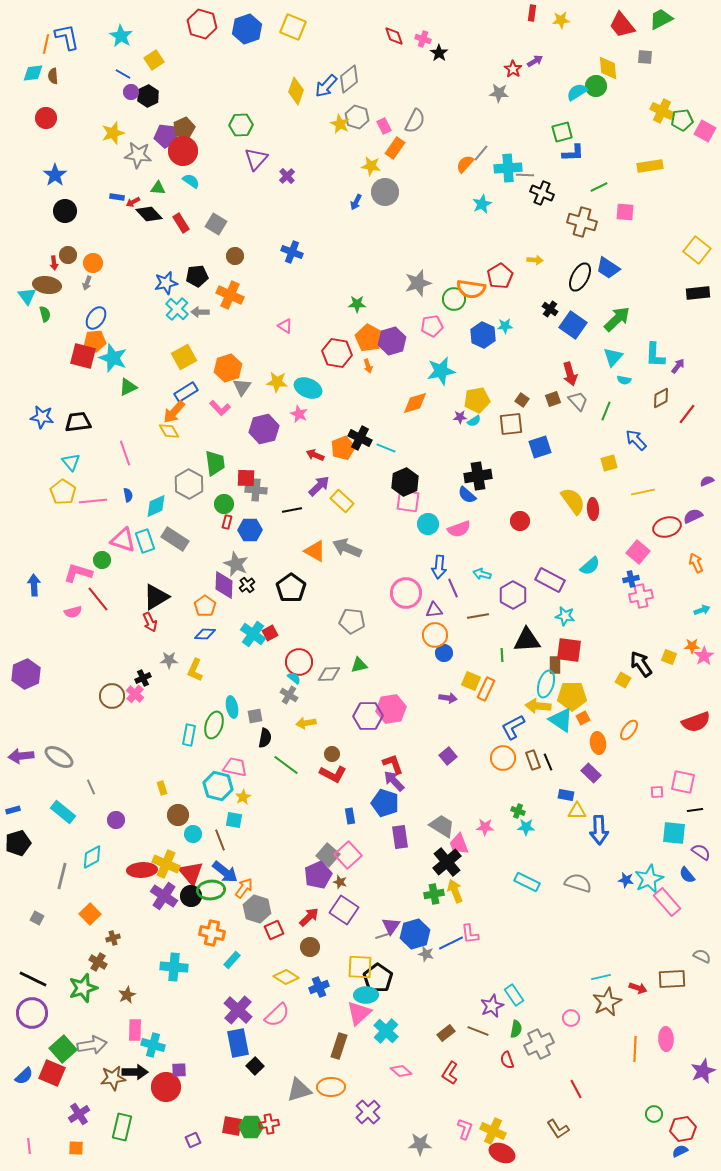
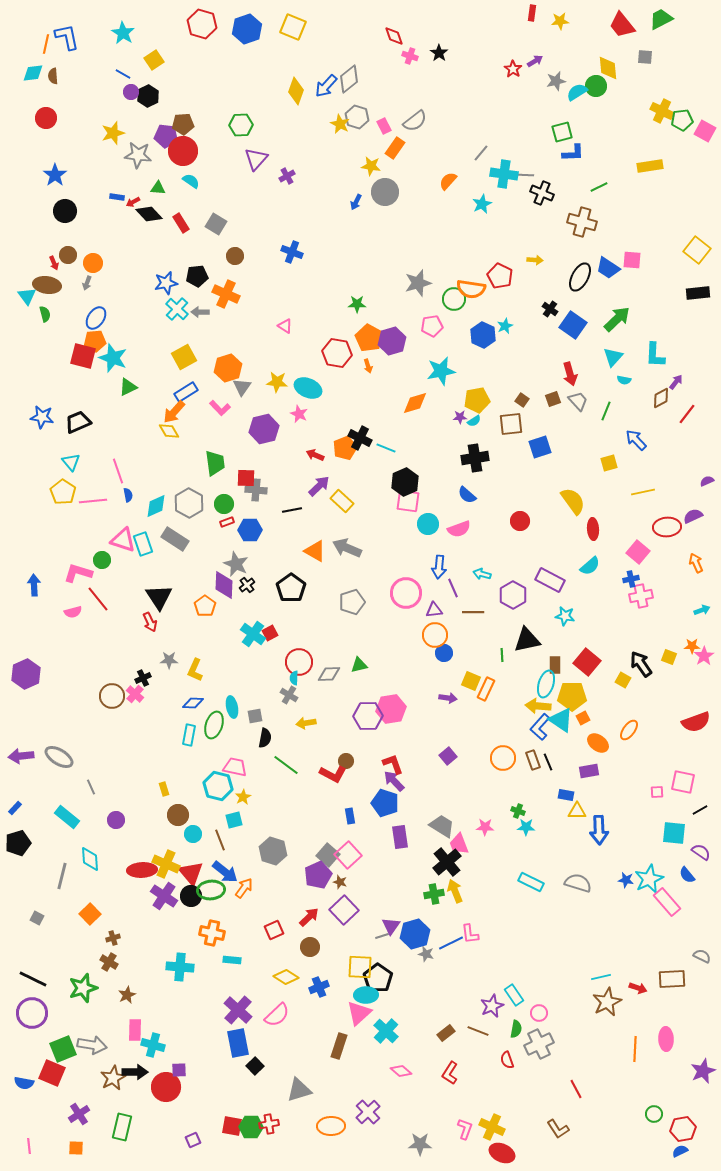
yellow star at (561, 20): moved 1 px left, 1 px down
cyan star at (121, 36): moved 2 px right, 3 px up
pink cross at (423, 39): moved 13 px left, 17 px down
gray star at (499, 93): moved 57 px right, 12 px up; rotated 18 degrees counterclockwise
gray semicircle at (415, 121): rotated 25 degrees clockwise
brown pentagon at (184, 128): moved 1 px left, 4 px up; rotated 20 degrees clockwise
orange semicircle at (465, 164): moved 17 px left, 17 px down
cyan cross at (508, 168): moved 4 px left, 6 px down; rotated 12 degrees clockwise
purple cross at (287, 176): rotated 14 degrees clockwise
pink square at (625, 212): moved 7 px right, 48 px down
red arrow at (54, 263): rotated 16 degrees counterclockwise
red pentagon at (500, 276): rotated 15 degrees counterclockwise
orange cross at (230, 295): moved 4 px left, 1 px up
cyan star at (505, 326): rotated 21 degrees counterclockwise
purple arrow at (678, 366): moved 2 px left, 16 px down
black trapezoid at (78, 422): rotated 16 degrees counterclockwise
orange pentagon at (343, 448): moved 2 px right
pink line at (125, 453): moved 7 px left, 18 px down
black cross at (478, 476): moved 3 px left, 18 px up
gray hexagon at (189, 484): moved 19 px down
red ellipse at (593, 509): moved 20 px down
red rectangle at (227, 522): rotated 56 degrees clockwise
red ellipse at (667, 527): rotated 12 degrees clockwise
cyan rectangle at (145, 541): moved 2 px left, 3 px down
black triangle at (156, 597): moved 3 px right; rotated 32 degrees counterclockwise
brown line at (478, 616): moved 5 px left, 4 px up; rotated 10 degrees clockwise
gray pentagon at (352, 621): moved 19 px up; rotated 25 degrees counterclockwise
blue diamond at (205, 634): moved 12 px left, 69 px down
black triangle at (527, 640): rotated 8 degrees counterclockwise
red square at (569, 650): moved 18 px right, 12 px down; rotated 32 degrees clockwise
cyan semicircle at (294, 678): rotated 128 degrees counterclockwise
blue L-shape at (513, 727): moved 27 px right; rotated 20 degrees counterclockwise
orange ellipse at (598, 743): rotated 45 degrees counterclockwise
brown circle at (332, 754): moved 14 px right, 7 px down
purple rectangle at (591, 773): moved 2 px left, 2 px up; rotated 54 degrees counterclockwise
yellow rectangle at (162, 788): moved 2 px right, 1 px down
blue rectangle at (13, 810): moved 2 px right, 2 px up; rotated 32 degrees counterclockwise
black line at (695, 810): moved 5 px right; rotated 21 degrees counterclockwise
cyan rectangle at (63, 812): moved 4 px right, 5 px down
cyan square at (234, 820): rotated 24 degrees counterclockwise
cyan diamond at (92, 857): moved 2 px left, 2 px down; rotated 65 degrees counterclockwise
cyan rectangle at (527, 882): moved 4 px right
gray hexagon at (257, 909): moved 16 px right, 58 px up
purple square at (344, 910): rotated 12 degrees clockwise
cyan rectangle at (232, 960): rotated 54 degrees clockwise
brown cross at (98, 962): moved 11 px right
cyan cross at (174, 967): moved 6 px right
pink circle at (571, 1018): moved 32 px left, 5 px up
gray arrow at (92, 1045): rotated 20 degrees clockwise
green square at (63, 1049): rotated 20 degrees clockwise
blue semicircle at (24, 1076): moved 7 px down; rotated 54 degrees clockwise
brown star at (113, 1078): rotated 20 degrees counterclockwise
orange ellipse at (331, 1087): moved 39 px down
yellow cross at (493, 1131): moved 1 px left, 4 px up
